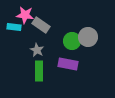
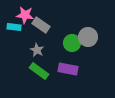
green circle: moved 2 px down
purple rectangle: moved 5 px down
green rectangle: rotated 54 degrees counterclockwise
